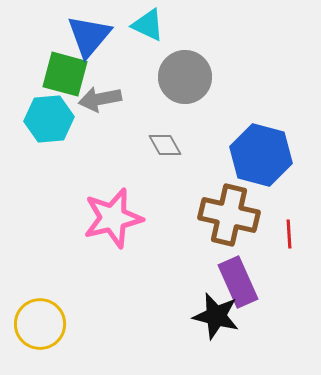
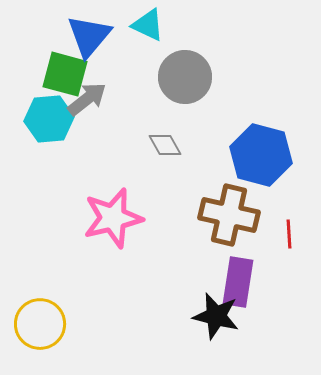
gray arrow: moved 13 px left; rotated 153 degrees clockwise
purple rectangle: rotated 33 degrees clockwise
